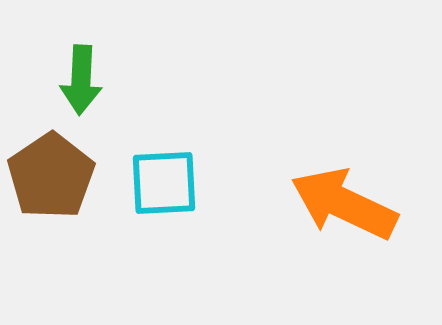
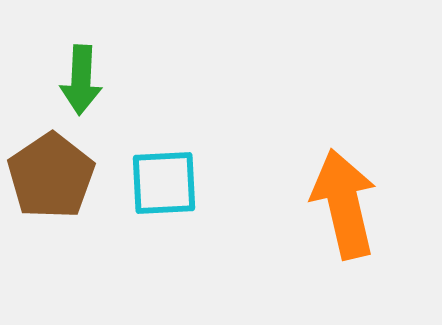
orange arrow: rotated 52 degrees clockwise
